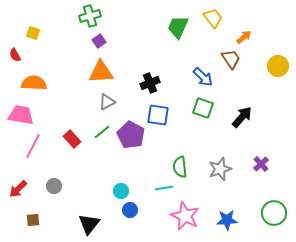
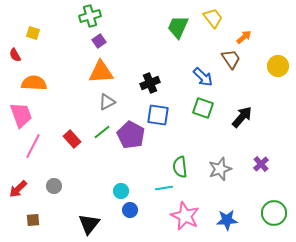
pink trapezoid: rotated 60 degrees clockwise
